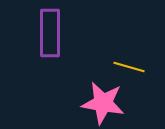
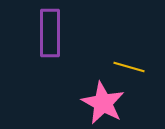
pink star: rotated 18 degrees clockwise
